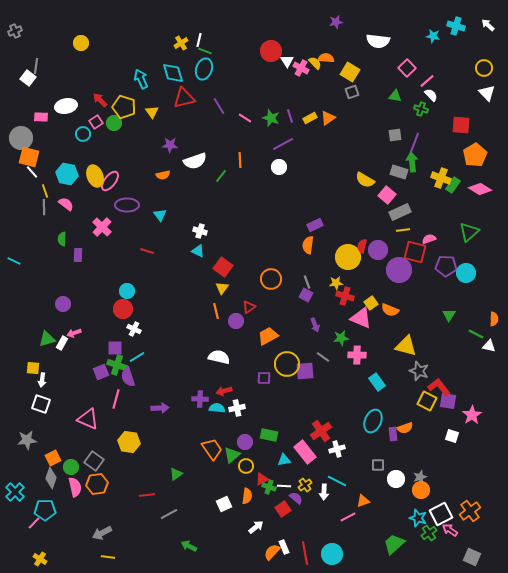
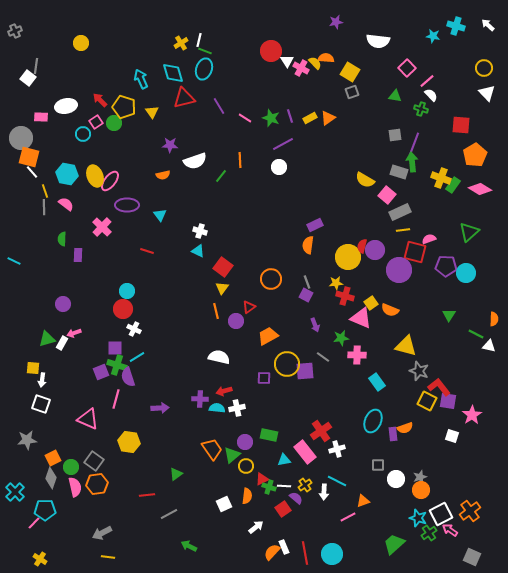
purple circle at (378, 250): moved 3 px left
